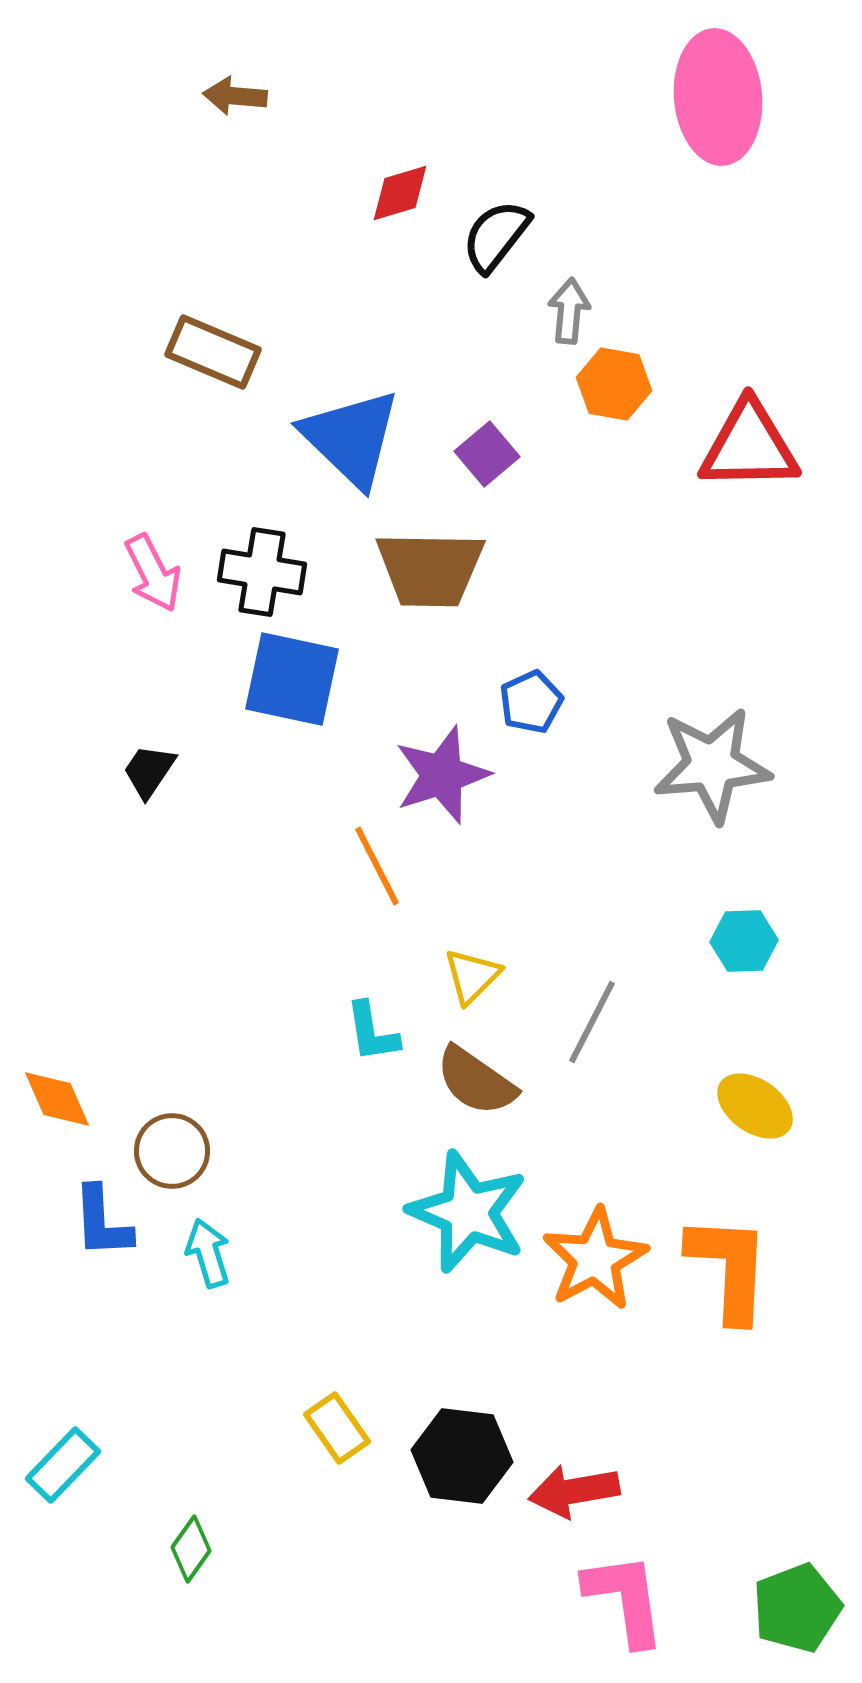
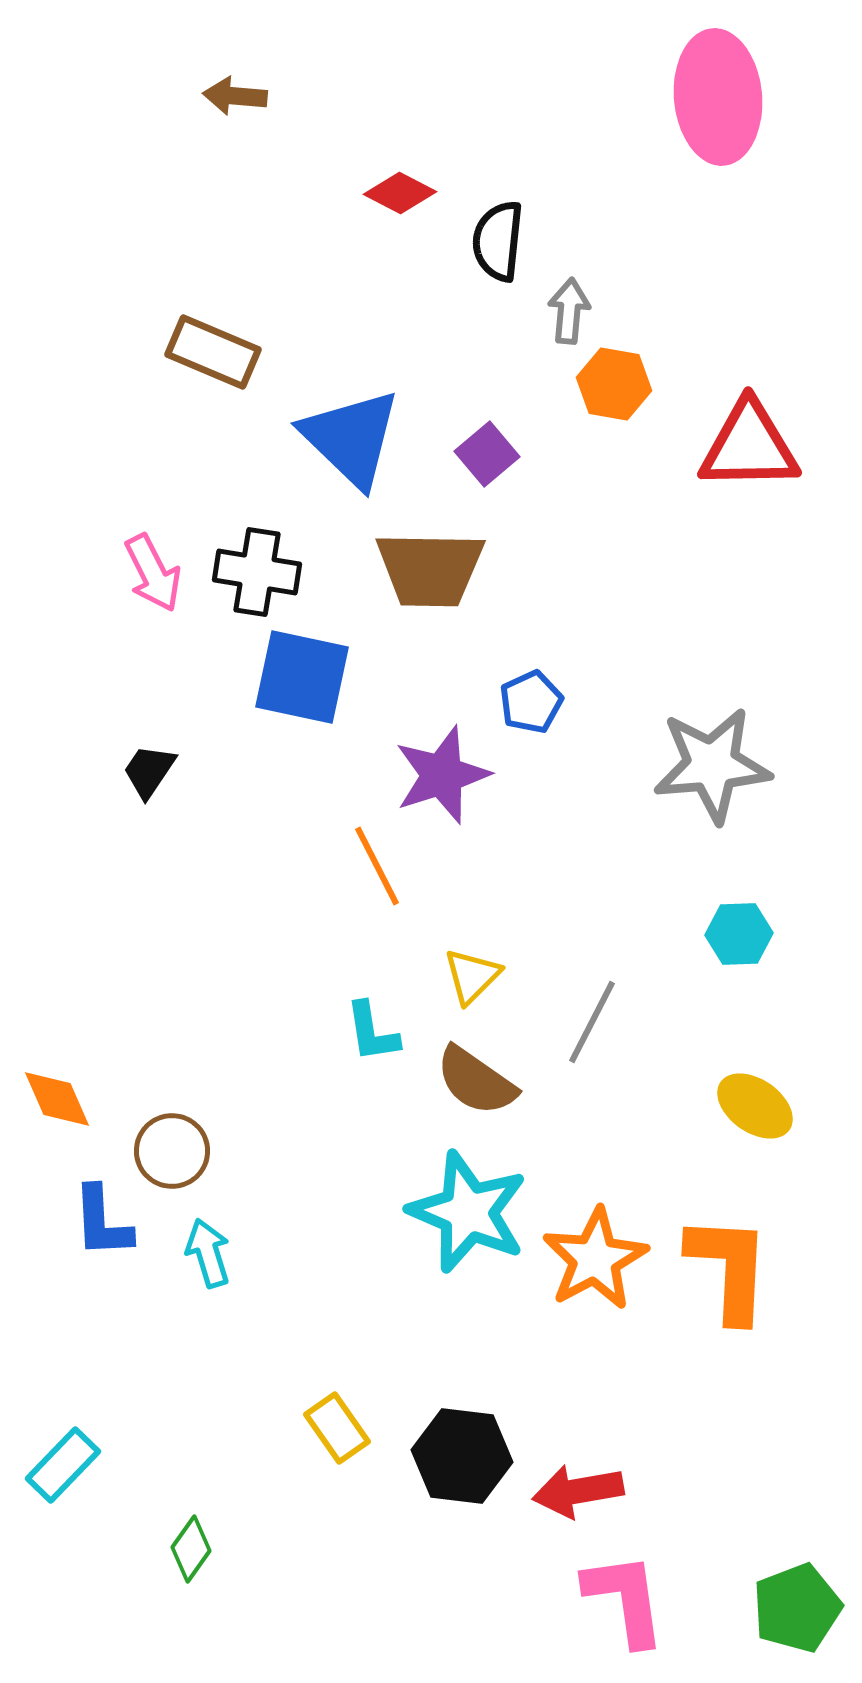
red diamond: rotated 44 degrees clockwise
black semicircle: moved 2 px right, 5 px down; rotated 32 degrees counterclockwise
black cross: moved 5 px left
blue square: moved 10 px right, 2 px up
cyan hexagon: moved 5 px left, 7 px up
red arrow: moved 4 px right
